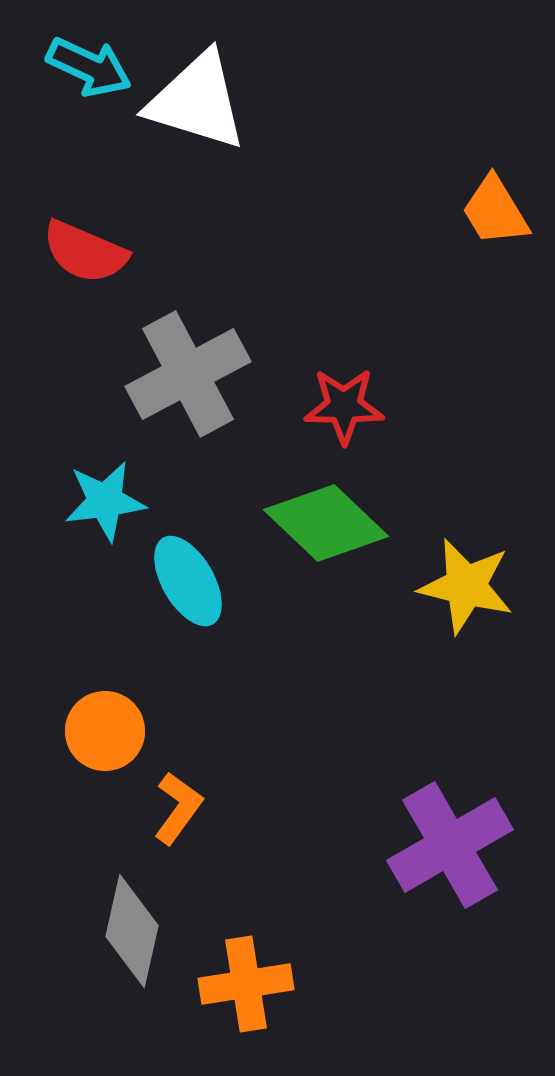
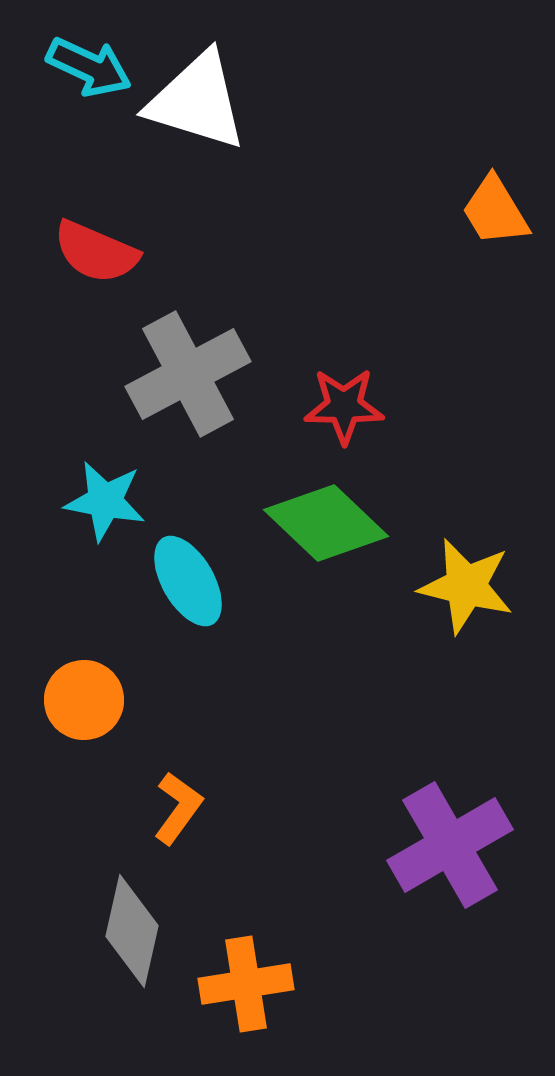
red semicircle: moved 11 px right
cyan star: rotated 18 degrees clockwise
orange circle: moved 21 px left, 31 px up
